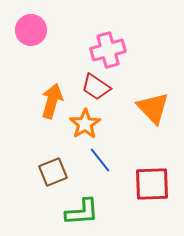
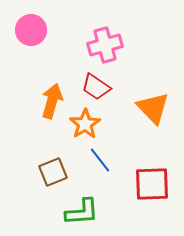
pink cross: moved 3 px left, 5 px up
